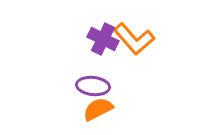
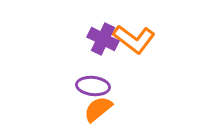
orange L-shape: rotated 12 degrees counterclockwise
orange semicircle: rotated 12 degrees counterclockwise
